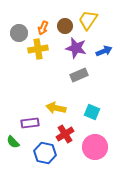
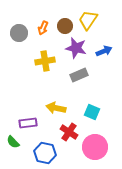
yellow cross: moved 7 px right, 12 px down
purple rectangle: moved 2 px left
red cross: moved 4 px right, 2 px up; rotated 24 degrees counterclockwise
